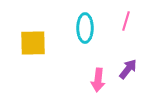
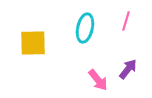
cyan ellipse: rotated 12 degrees clockwise
pink arrow: rotated 45 degrees counterclockwise
